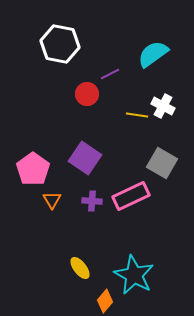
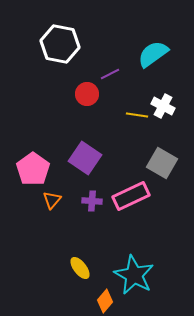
orange triangle: rotated 12 degrees clockwise
